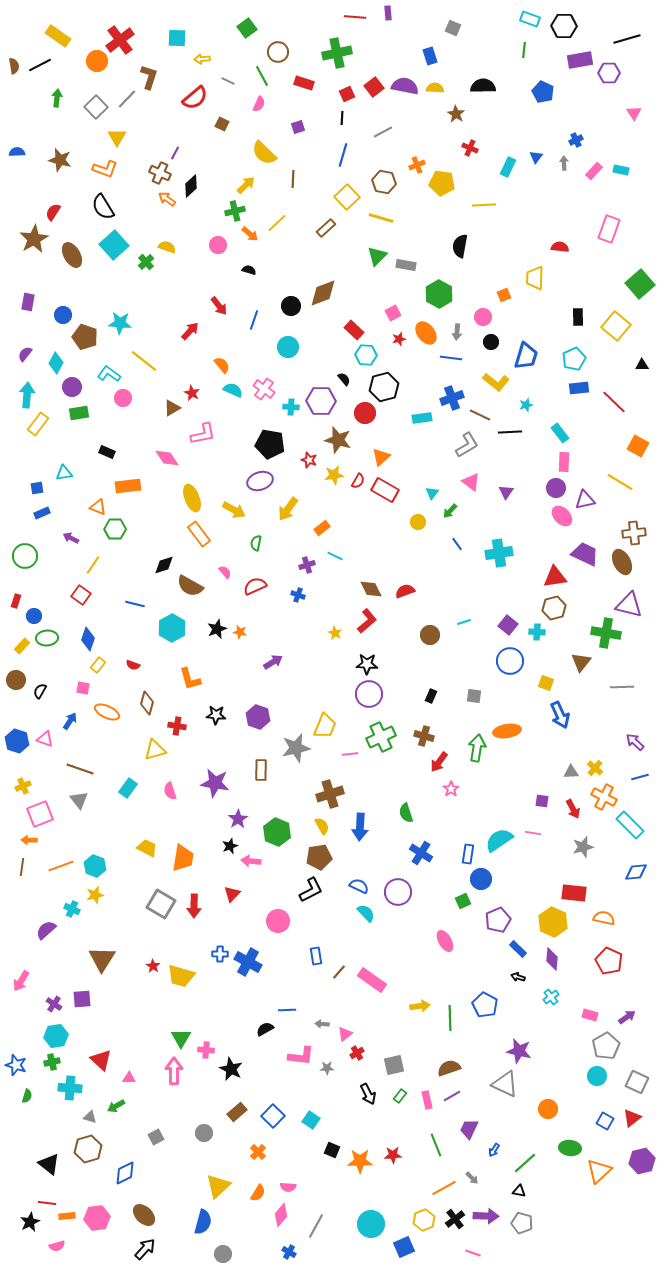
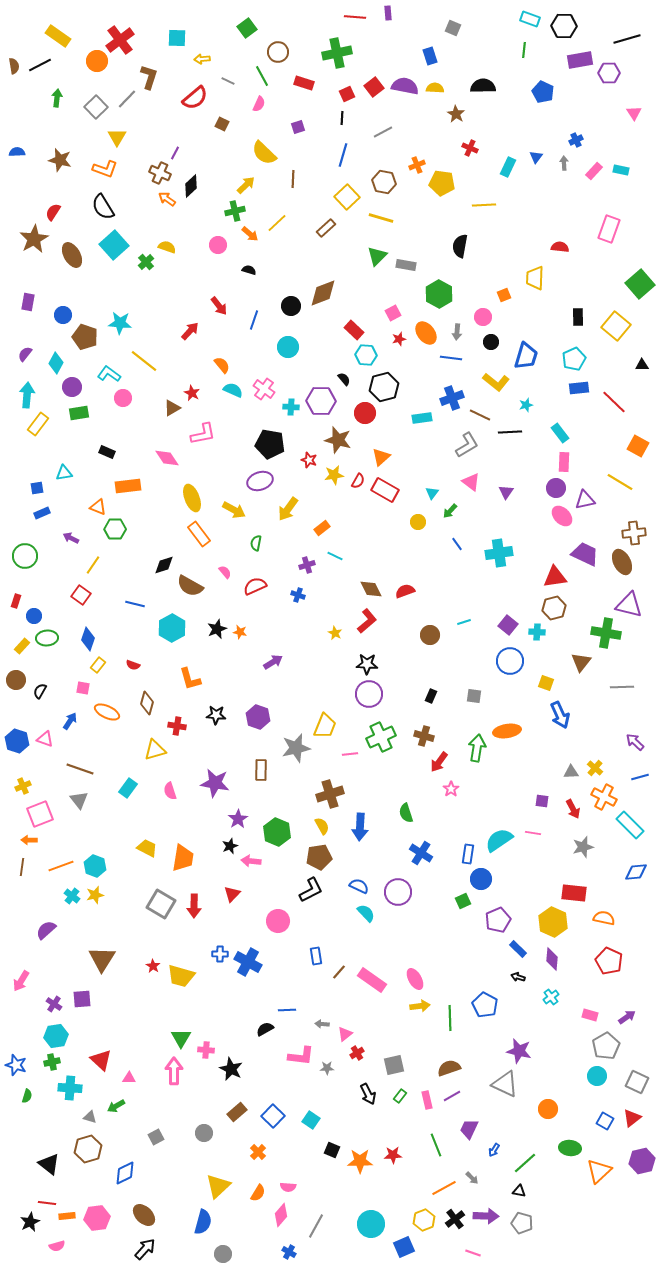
cyan cross at (72, 909): moved 13 px up; rotated 14 degrees clockwise
pink ellipse at (445, 941): moved 30 px left, 38 px down
